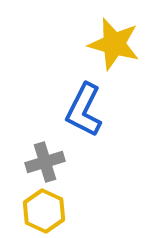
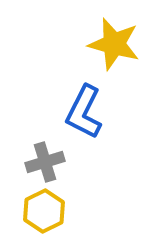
blue L-shape: moved 2 px down
yellow hexagon: rotated 9 degrees clockwise
